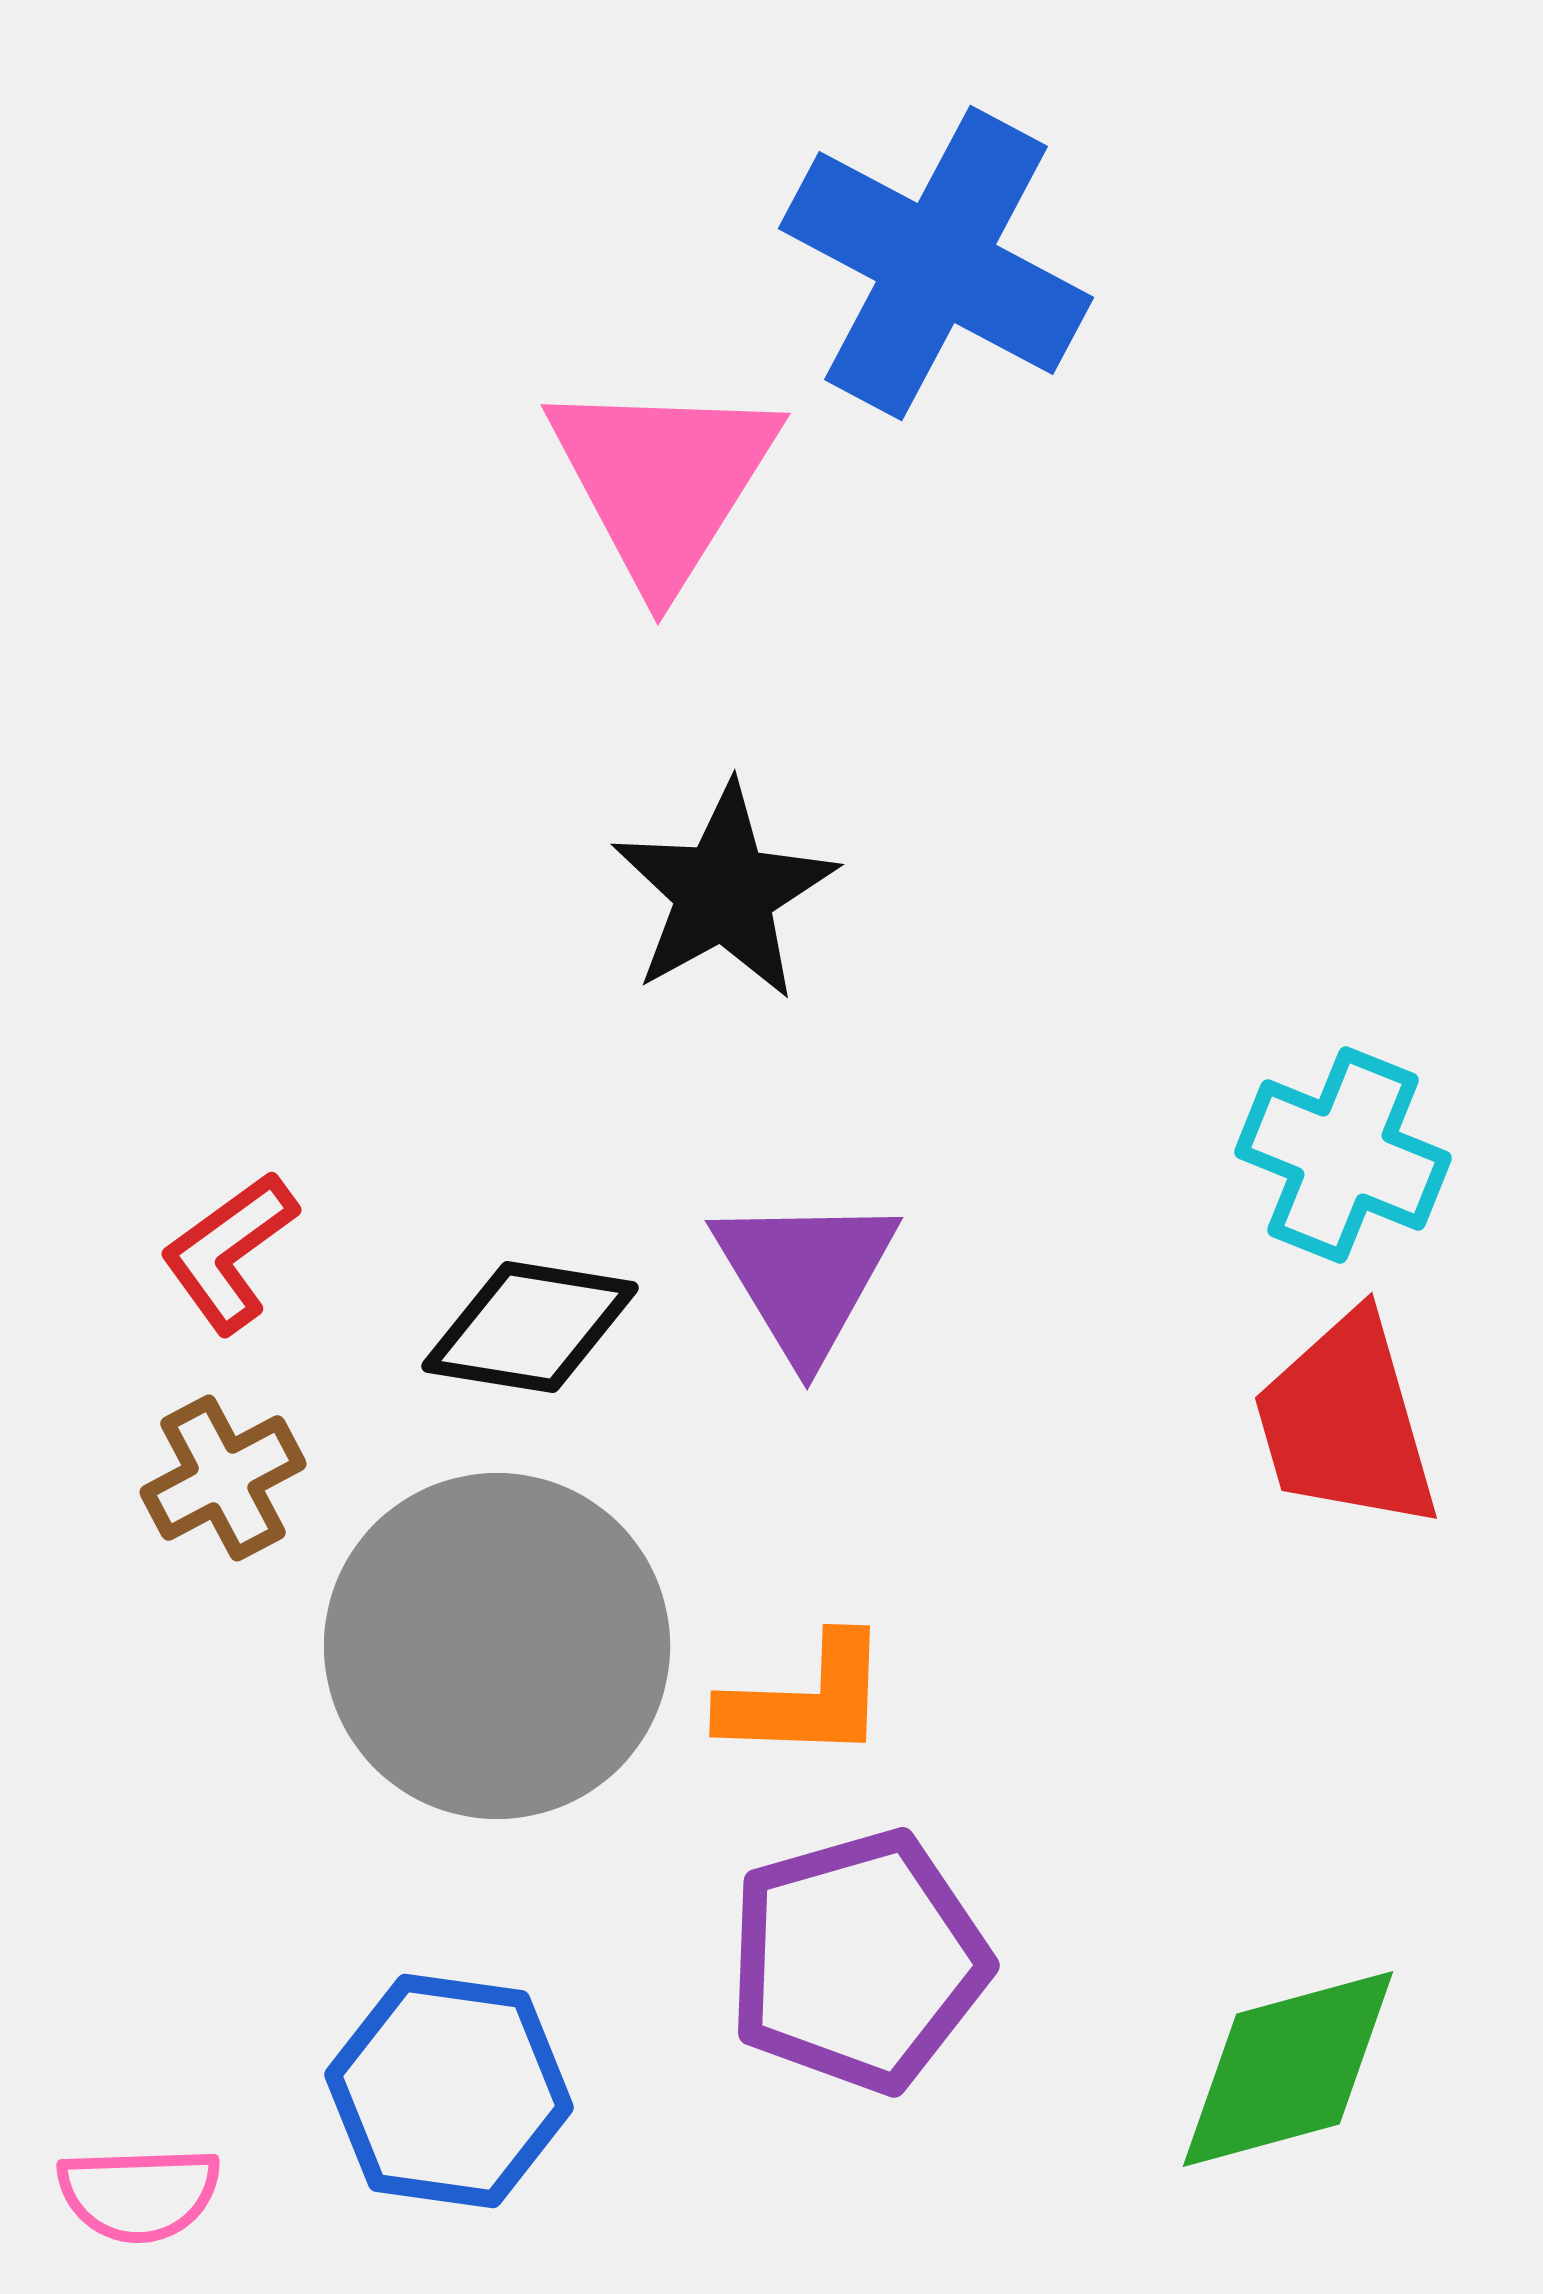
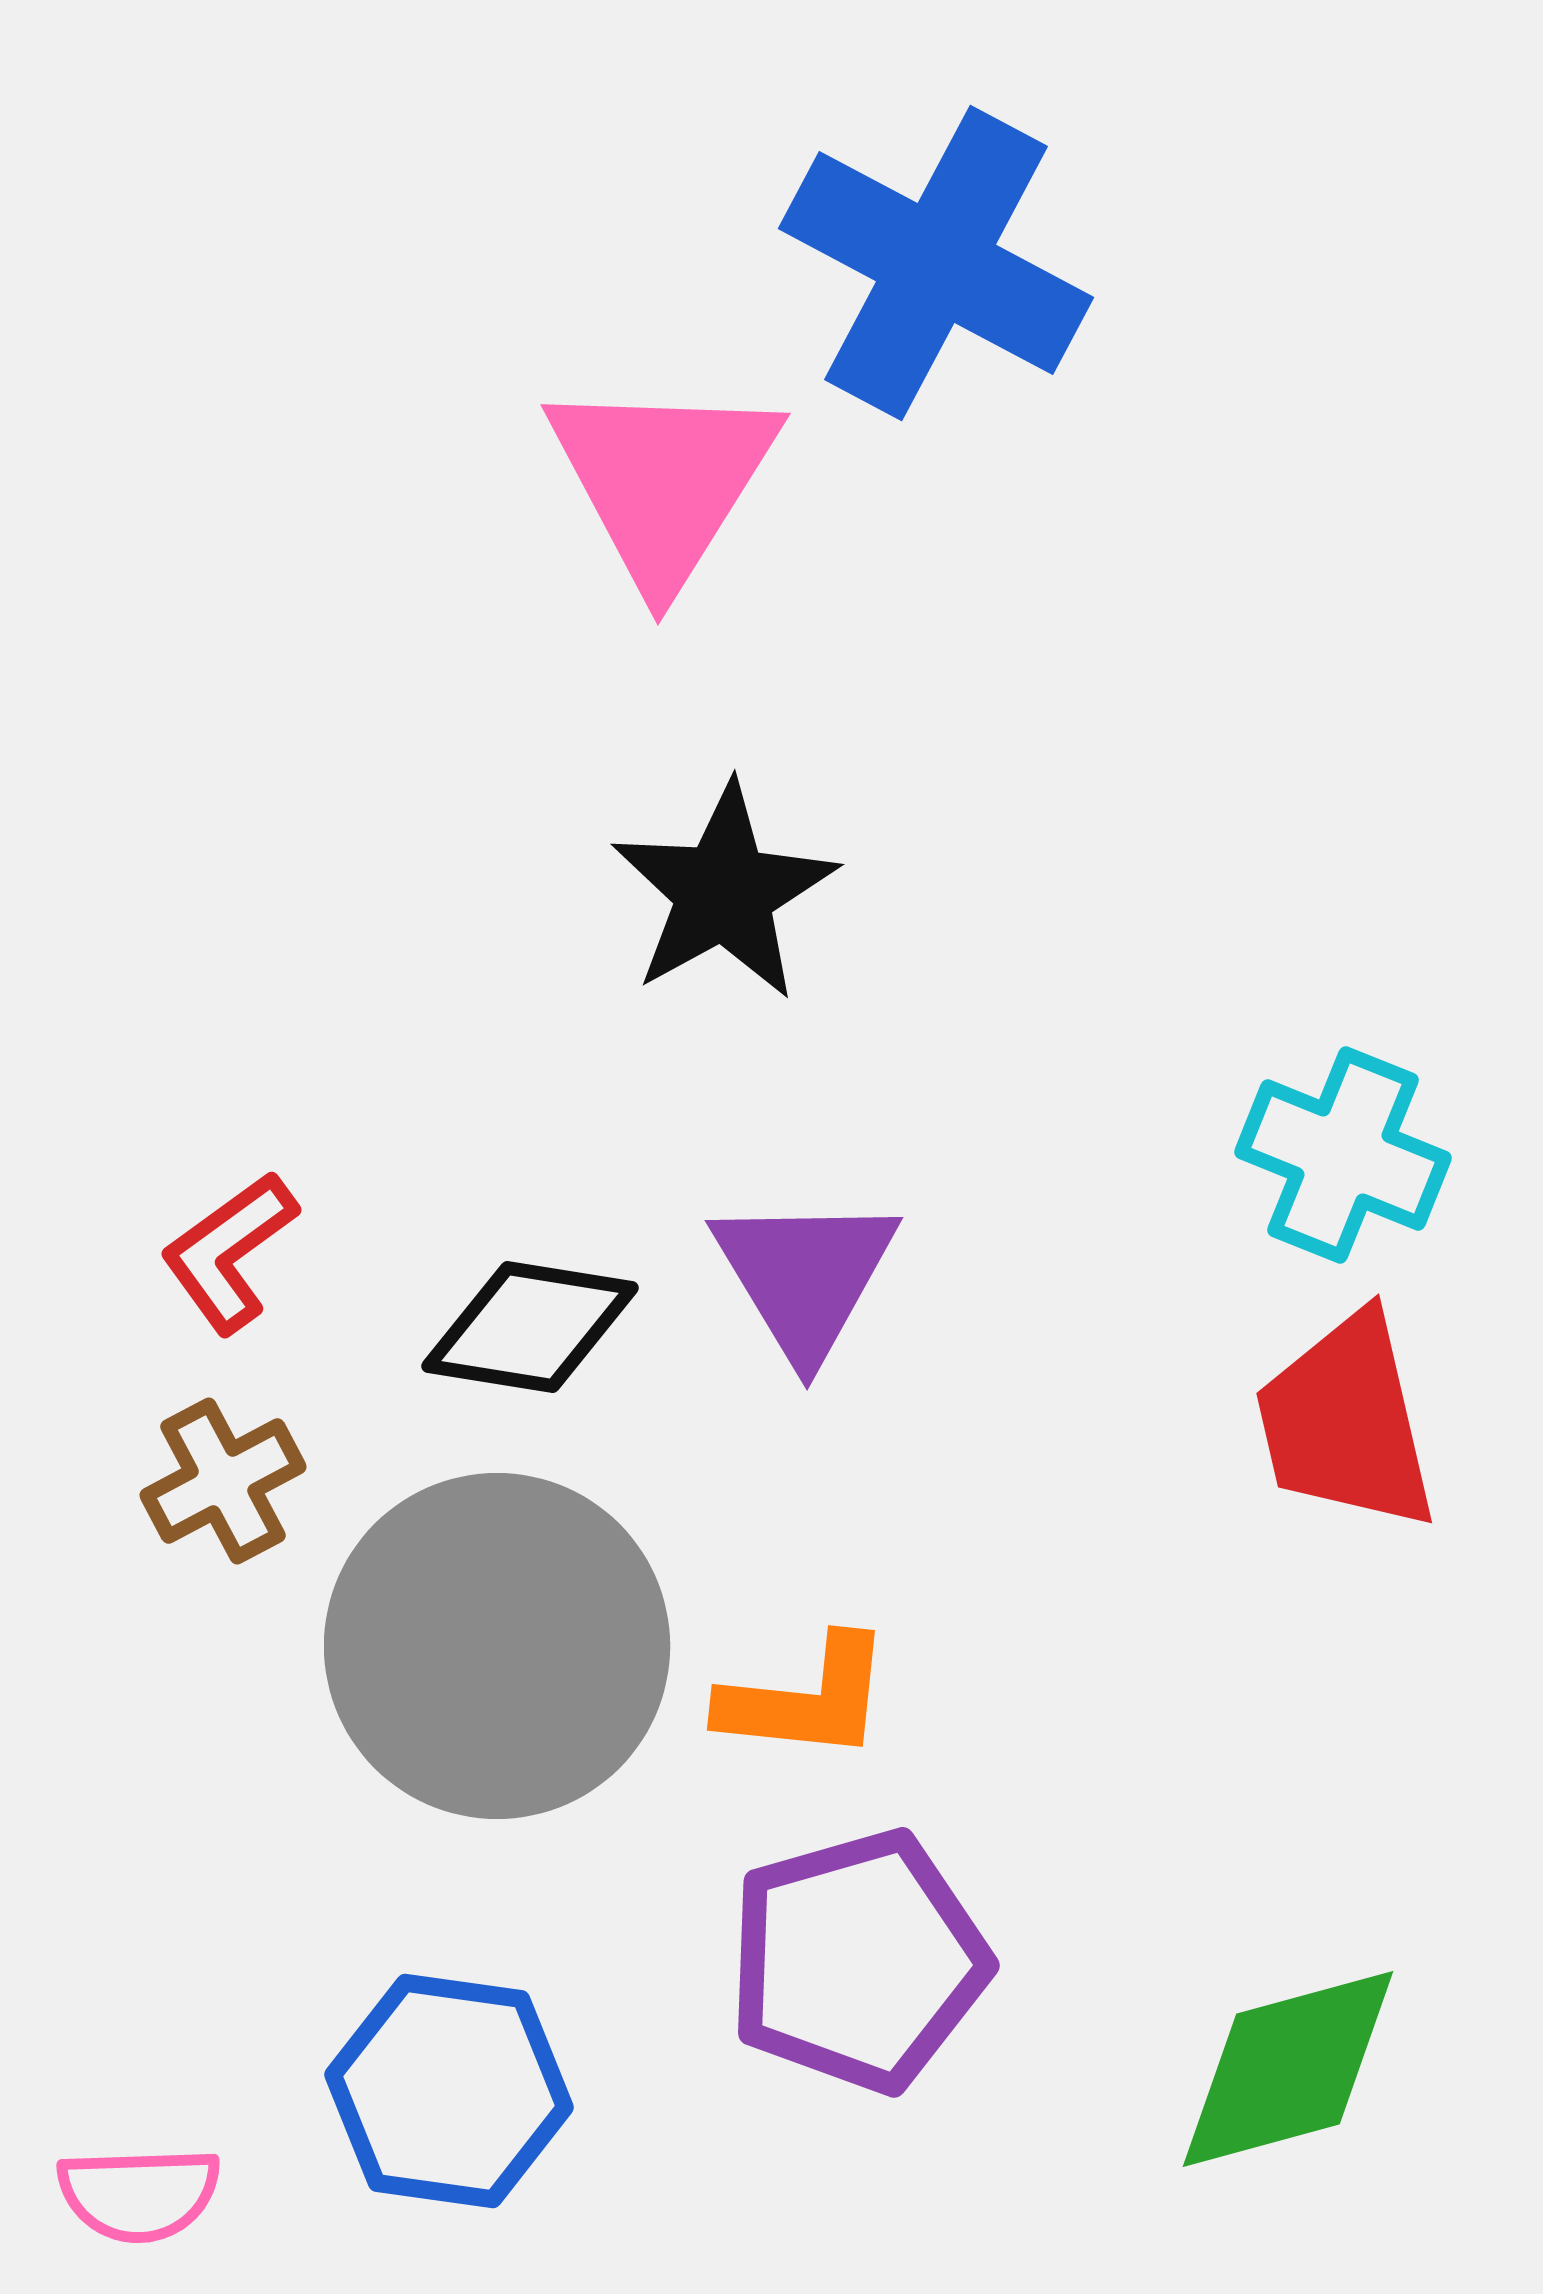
red trapezoid: rotated 3 degrees clockwise
brown cross: moved 3 px down
orange L-shape: rotated 4 degrees clockwise
